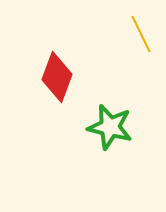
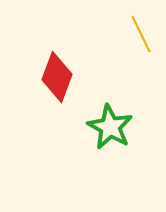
green star: rotated 15 degrees clockwise
